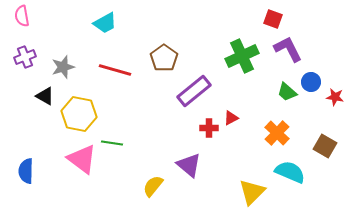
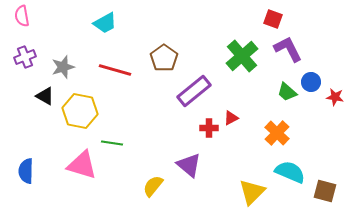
green cross: rotated 16 degrees counterclockwise
yellow hexagon: moved 1 px right, 3 px up
brown square: moved 45 px down; rotated 15 degrees counterclockwise
pink triangle: moved 6 px down; rotated 20 degrees counterclockwise
